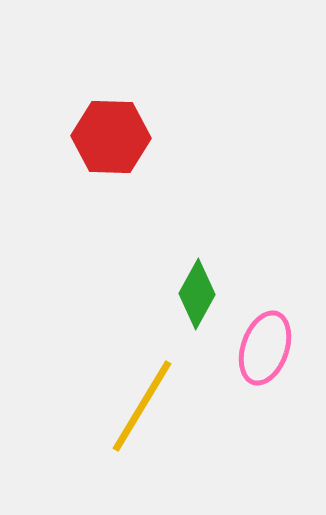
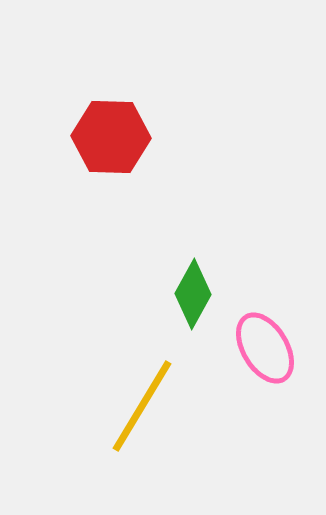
green diamond: moved 4 px left
pink ellipse: rotated 50 degrees counterclockwise
